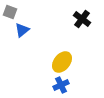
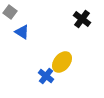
gray square: rotated 16 degrees clockwise
blue triangle: moved 2 px down; rotated 49 degrees counterclockwise
blue cross: moved 15 px left, 9 px up; rotated 28 degrees counterclockwise
